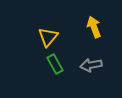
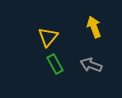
gray arrow: rotated 30 degrees clockwise
